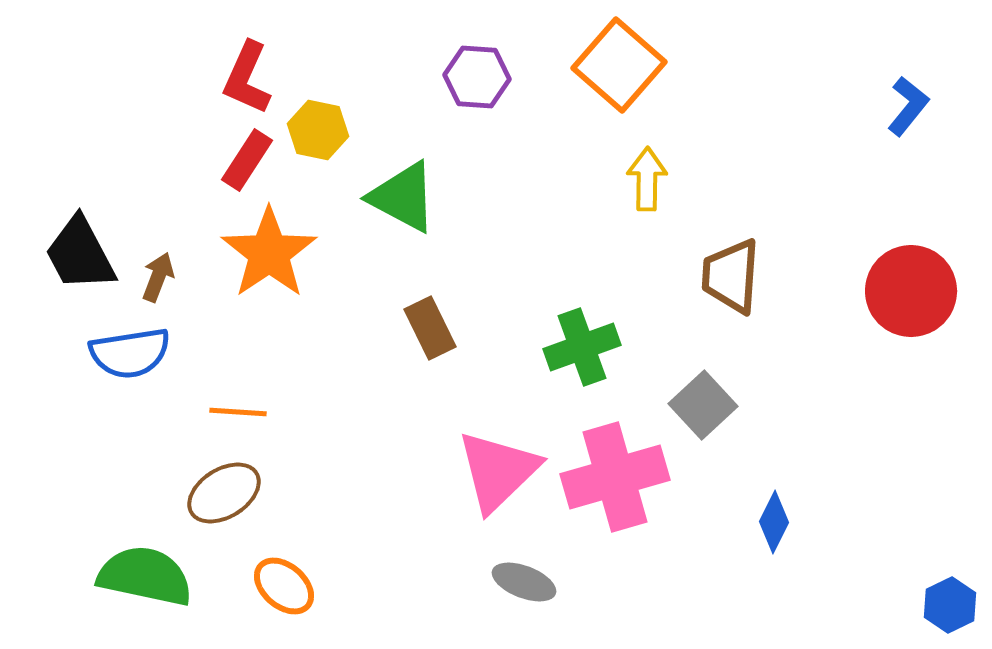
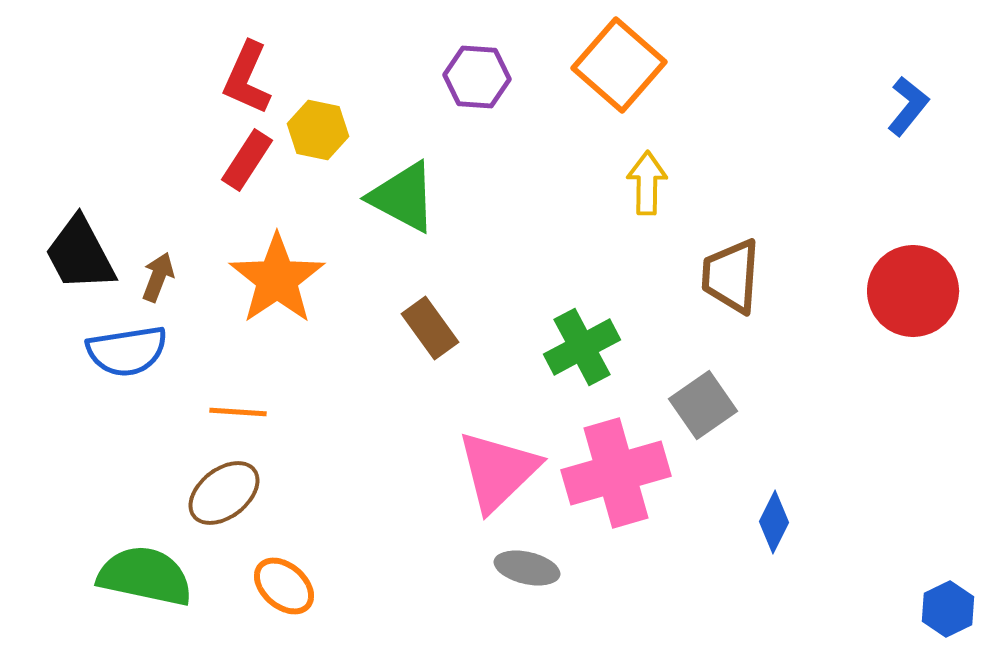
yellow arrow: moved 4 px down
orange star: moved 8 px right, 26 px down
red circle: moved 2 px right
brown rectangle: rotated 10 degrees counterclockwise
green cross: rotated 8 degrees counterclockwise
blue semicircle: moved 3 px left, 2 px up
gray square: rotated 8 degrees clockwise
pink cross: moved 1 px right, 4 px up
brown ellipse: rotated 6 degrees counterclockwise
gray ellipse: moved 3 px right, 14 px up; rotated 8 degrees counterclockwise
blue hexagon: moved 2 px left, 4 px down
